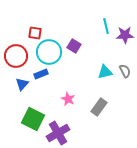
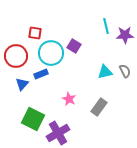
cyan circle: moved 2 px right, 1 px down
pink star: moved 1 px right
